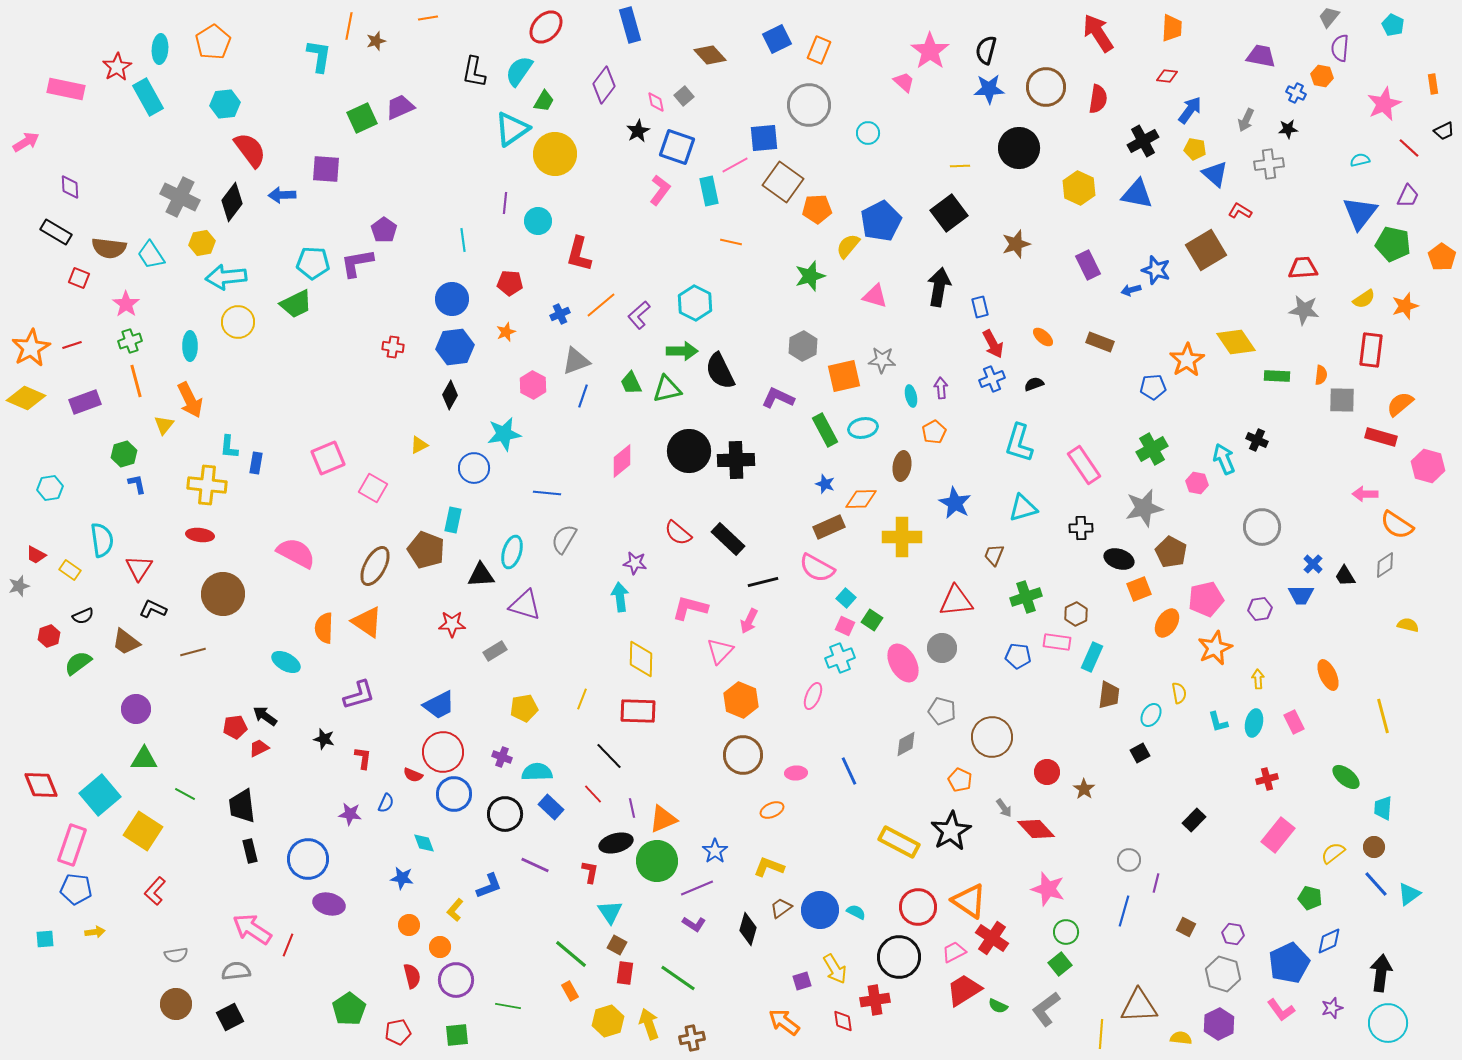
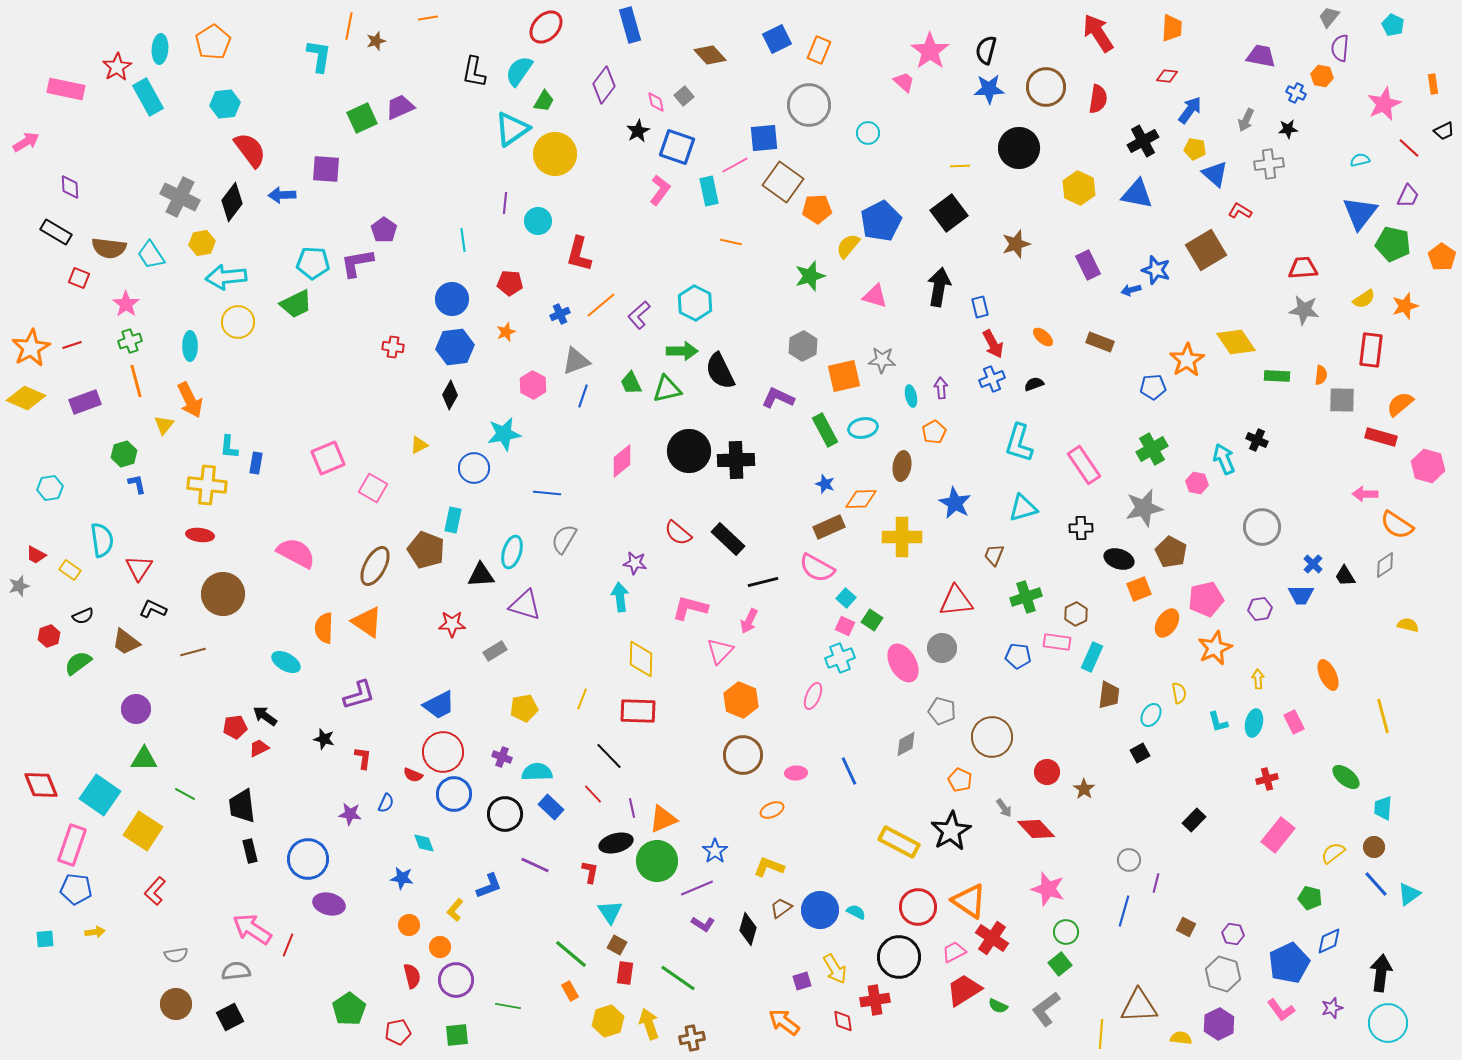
cyan square at (100, 795): rotated 15 degrees counterclockwise
purple L-shape at (694, 924): moved 9 px right
